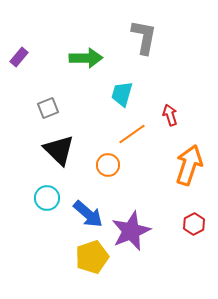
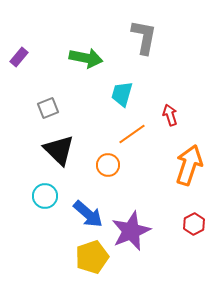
green arrow: rotated 12 degrees clockwise
cyan circle: moved 2 px left, 2 px up
